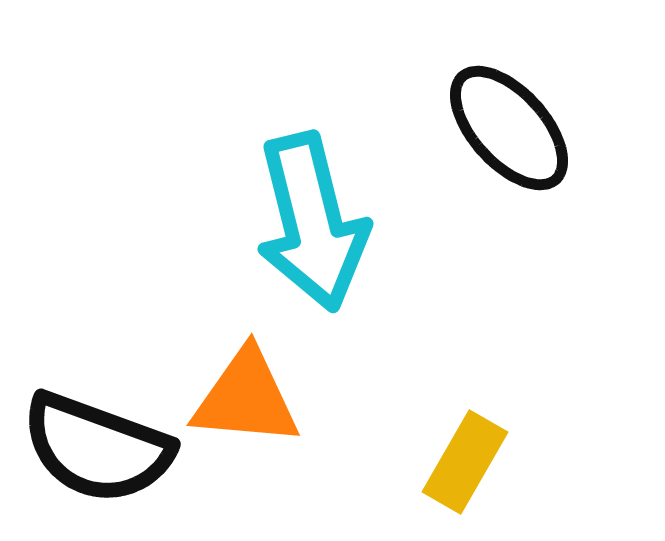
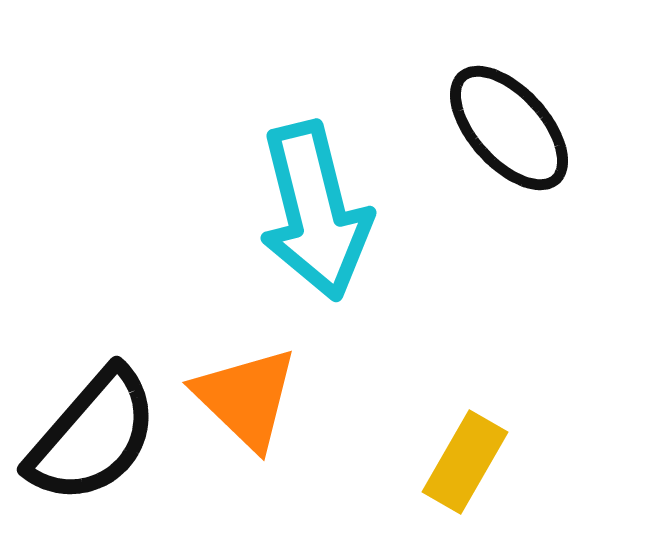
cyan arrow: moved 3 px right, 11 px up
orange triangle: rotated 39 degrees clockwise
black semicircle: moved 4 px left, 12 px up; rotated 69 degrees counterclockwise
